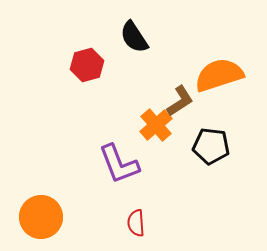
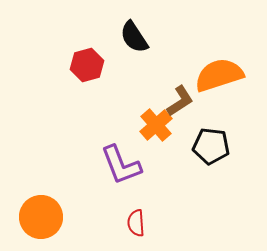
purple L-shape: moved 2 px right, 1 px down
